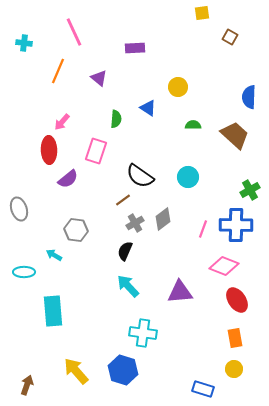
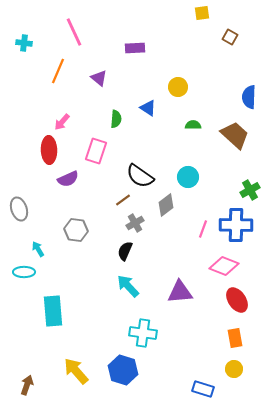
purple semicircle at (68, 179): rotated 15 degrees clockwise
gray diamond at (163, 219): moved 3 px right, 14 px up
cyan arrow at (54, 255): moved 16 px left, 6 px up; rotated 28 degrees clockwise
